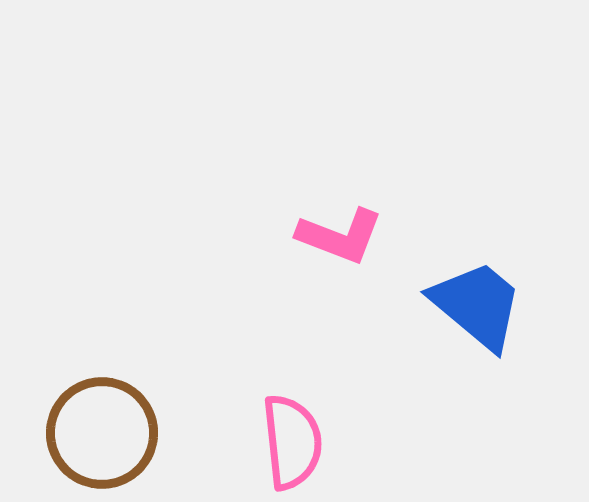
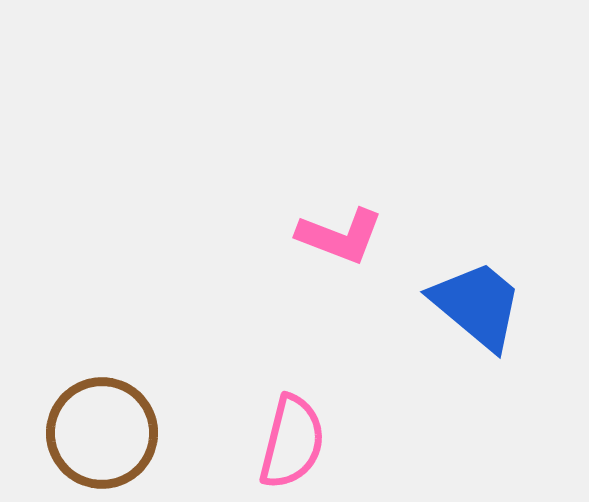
pink semicircle: rotated 20 degrees clockwise
